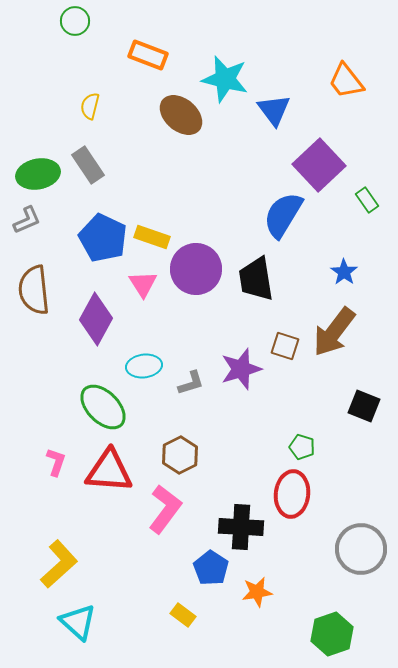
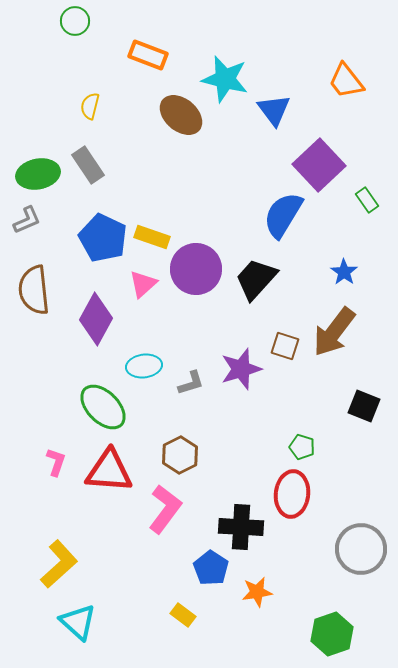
black trapezoid at (256, 279): rotated 51 degrees clockwise
pink triangle at (143, 284): rotated 20 degrees clockwise
